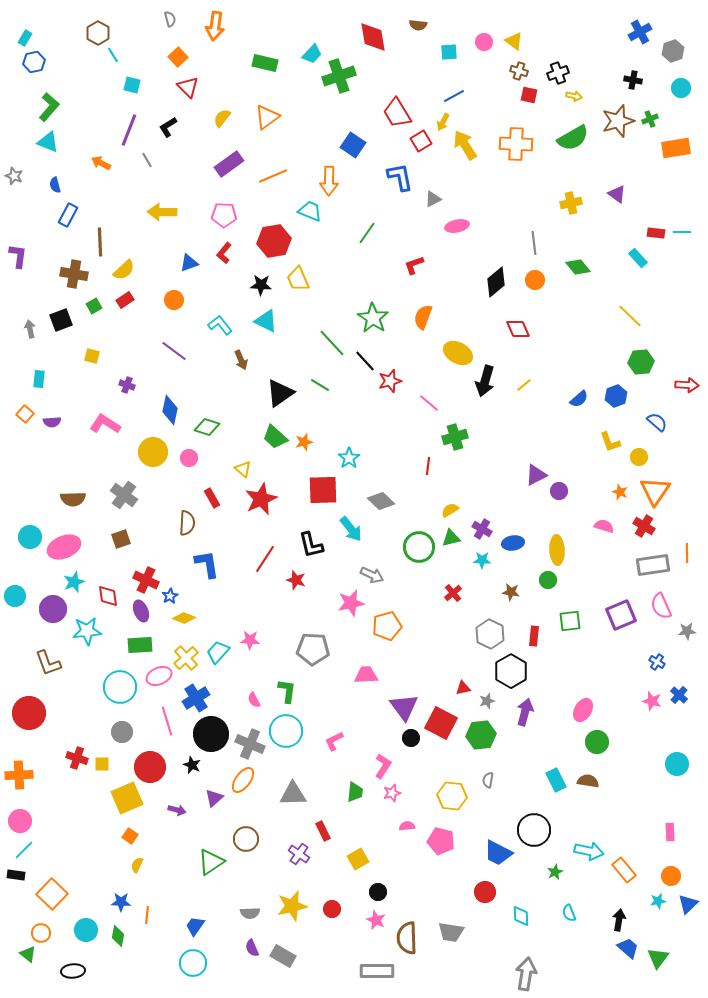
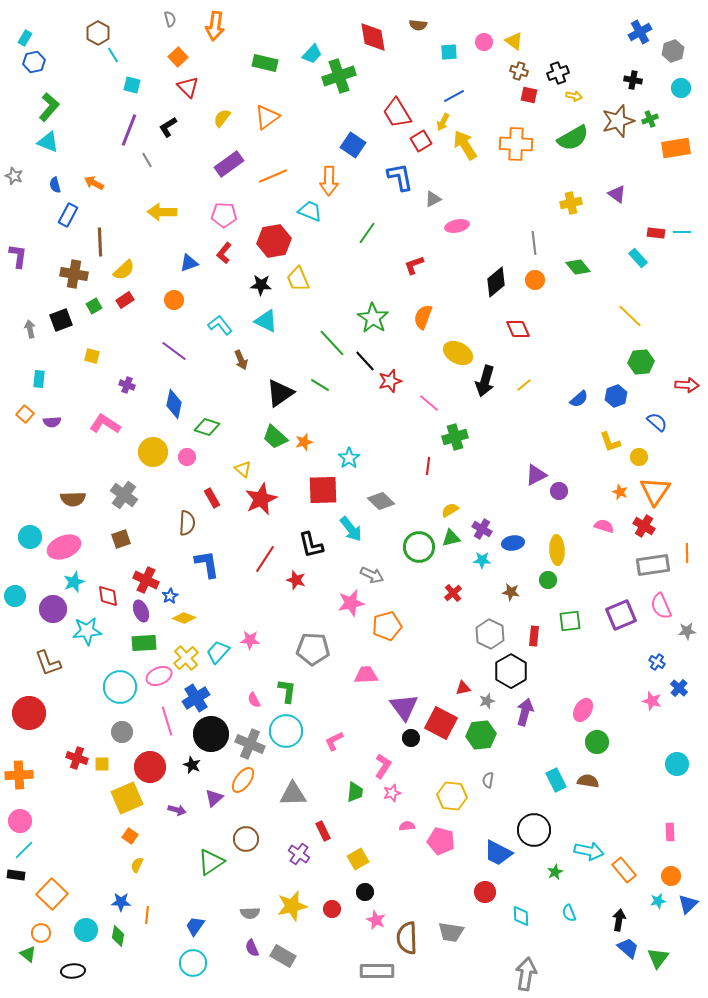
orange arrow at (101, 163): moved 7 px left, 20 px down
blue diamond at (170, 410): moved 4 px right, 6 px up
pink circle at (189, 458): moved 2 px left, 1 px up
green rectangle at (140, 645): moved 4 px right, 2 px up
blue cross at (679, 695): moved 7 px up
black circle at (378, 892): moved 13 px left
